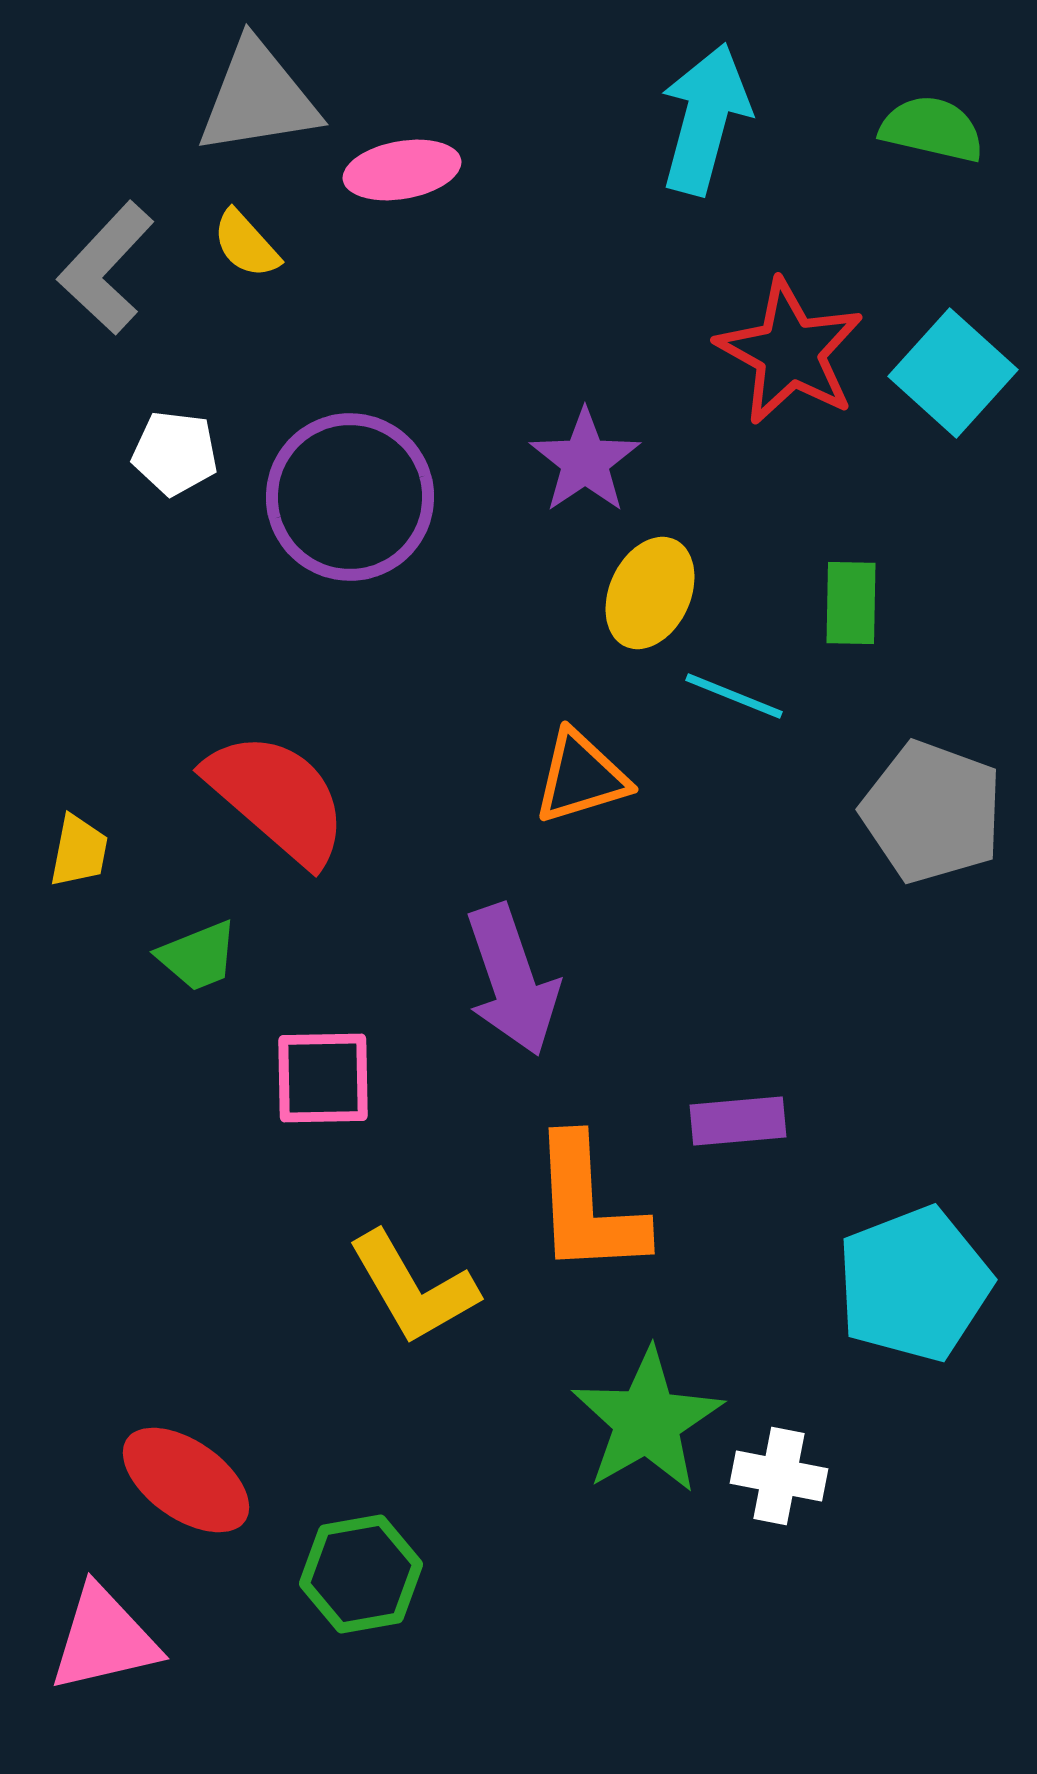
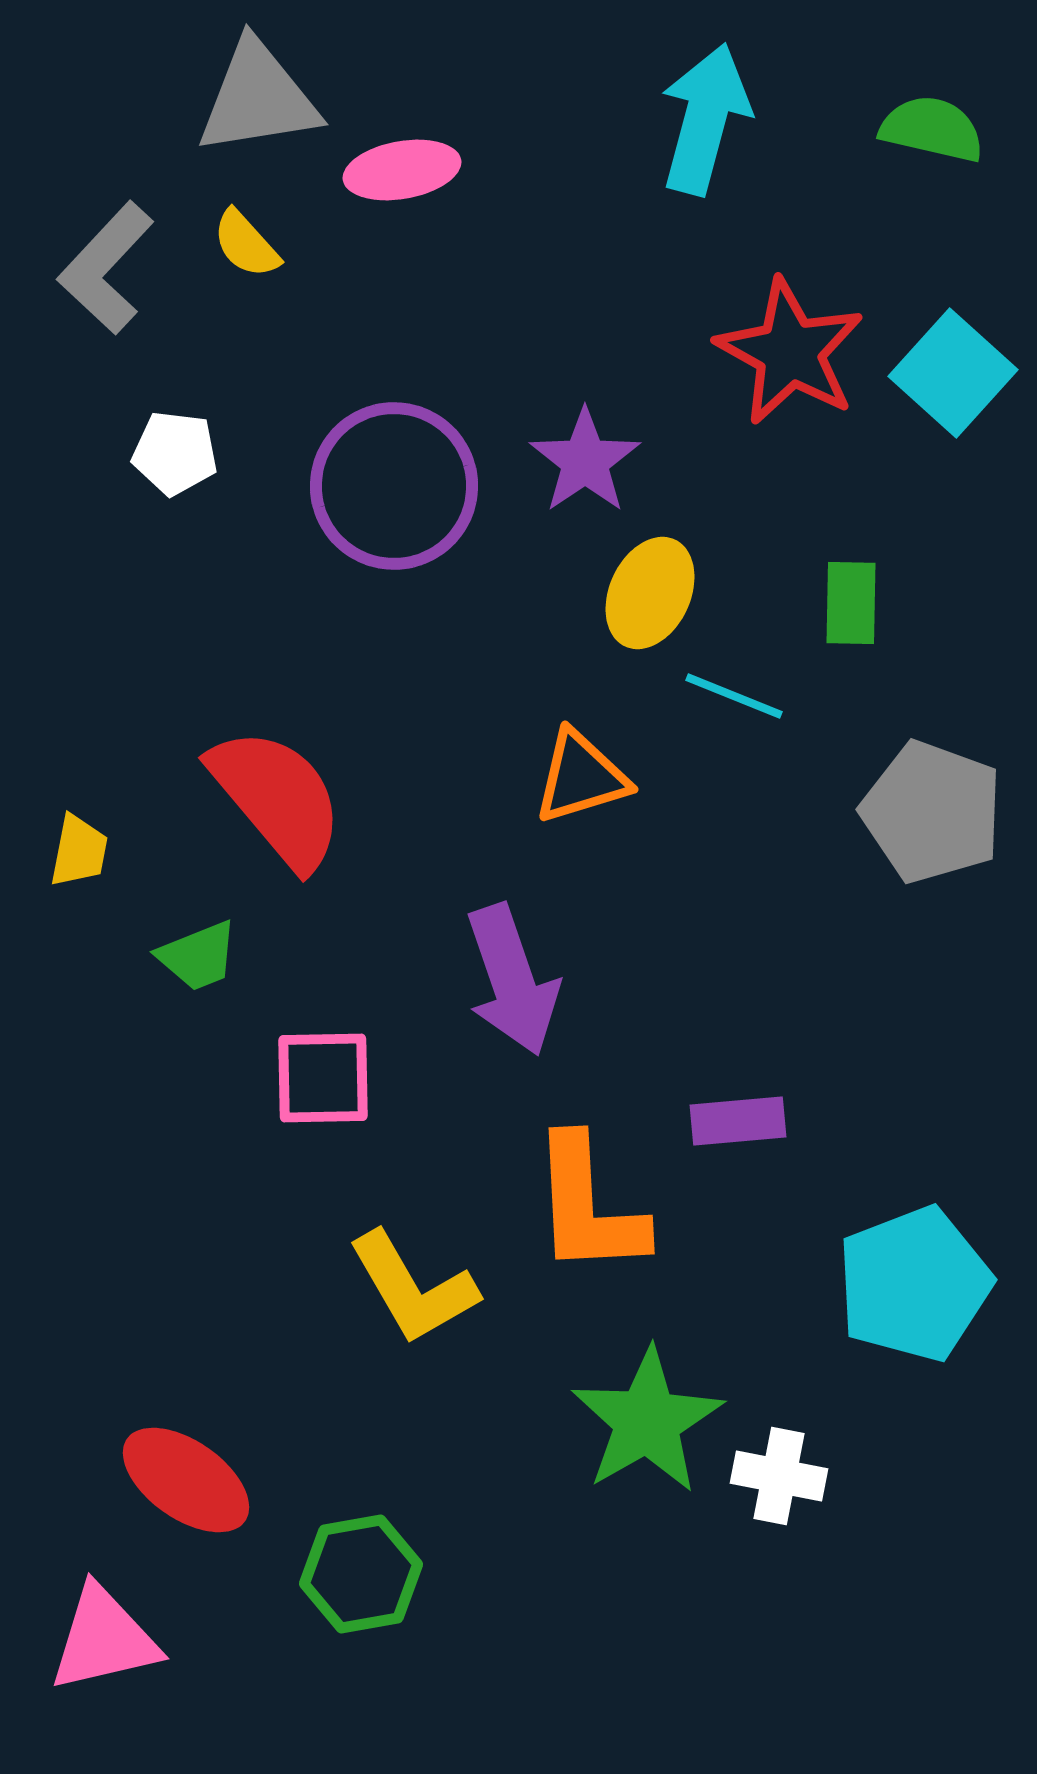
purple circle: moved 44 px right, 11 px up
red semicircle: rotated 9 degrees clockwise
